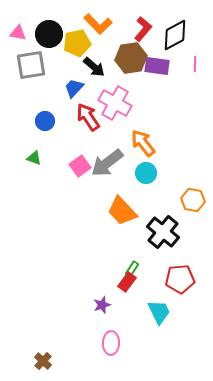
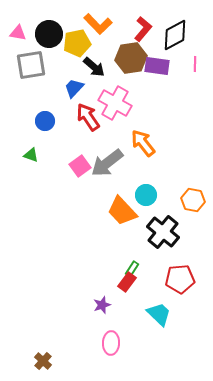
green triangle: moved 3 px left, 3 px up
cyan circle: moved 22 px down
cyan trapezoid: moved 2 px down; rotated 20 degrees counterclockwise
